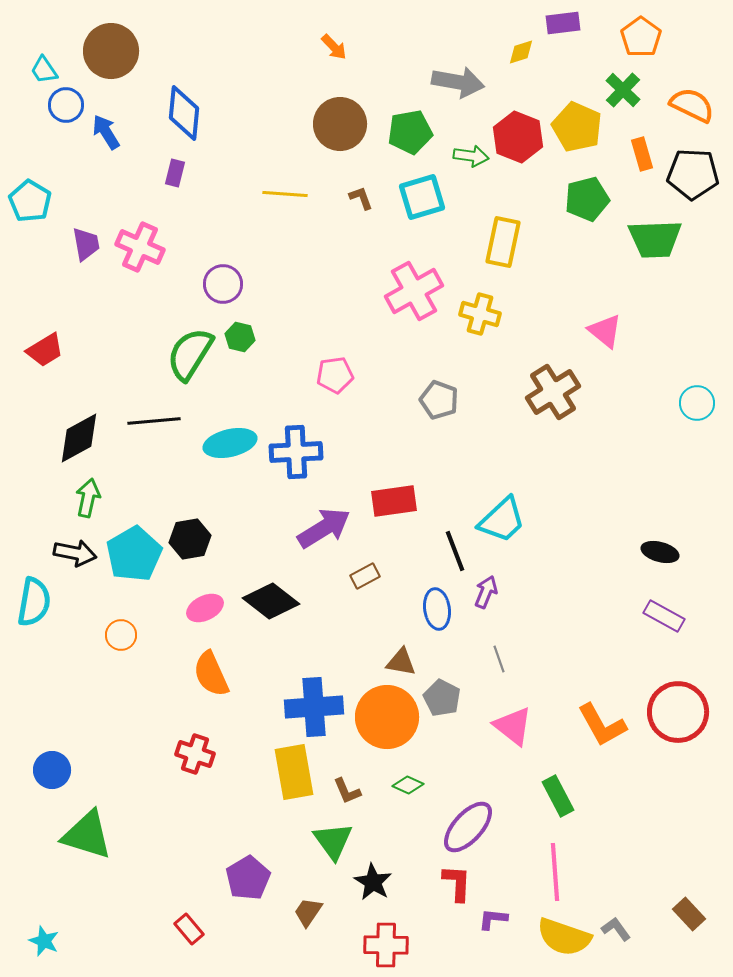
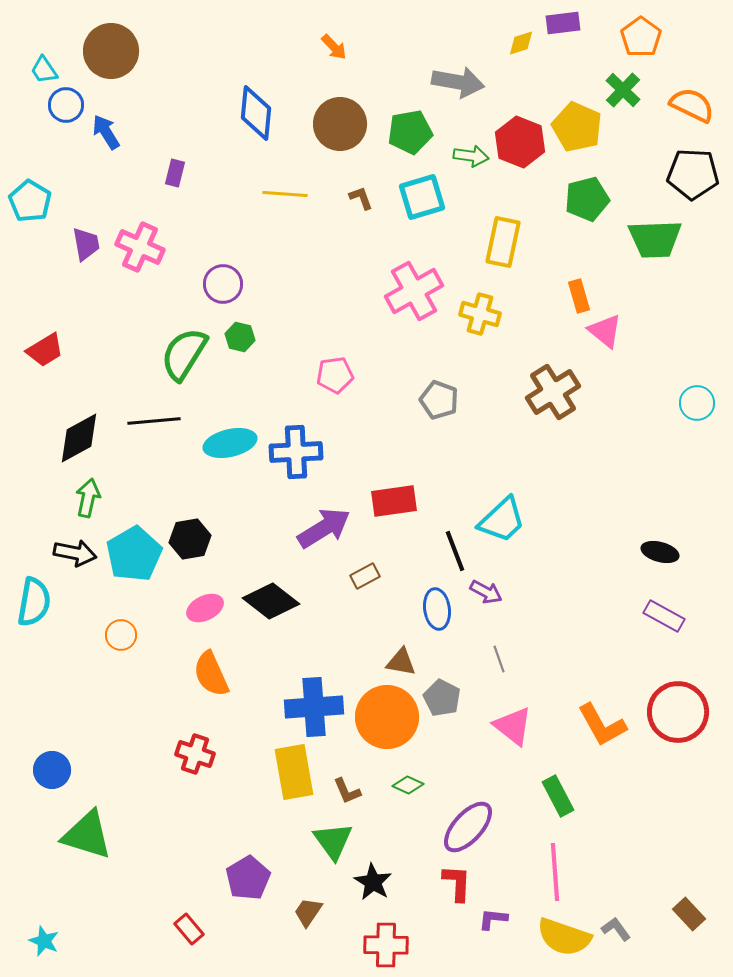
yellow diamond at (521, 52): moved 9 px up
blue diamond at (184, 113): moved 72 px right
red hexagon at (518, 137): moved 2 px right, 5 px down
orange rectangle at (642, 154): moved 63 px left, 142 px down
green semicircle at (190, 354): moved 6 px left
purple arrow at (486, 592): rotated 96 degrees clockwise
